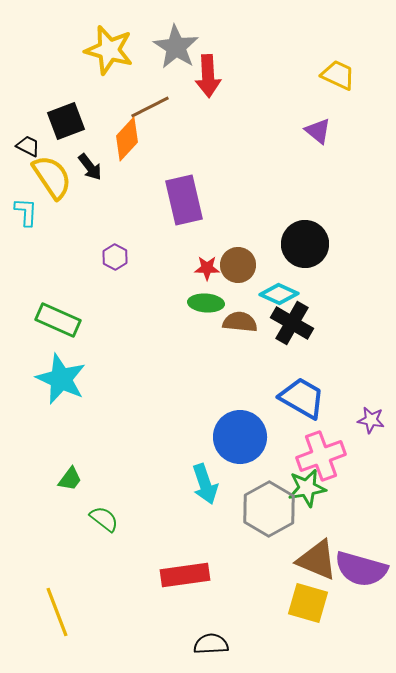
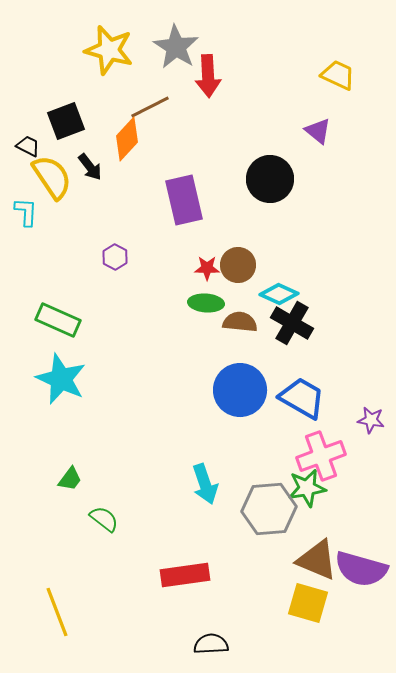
black circle: moved 35 px left, 65 px up
blue circle: moved 47 px up
gray hexagon: rotated 24 degrees clockwise
